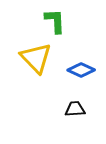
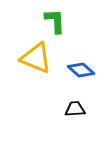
yellow triangle: rotated 24 degrees counterclockwise
blue diamond: rotated 16 degrees clockwise
